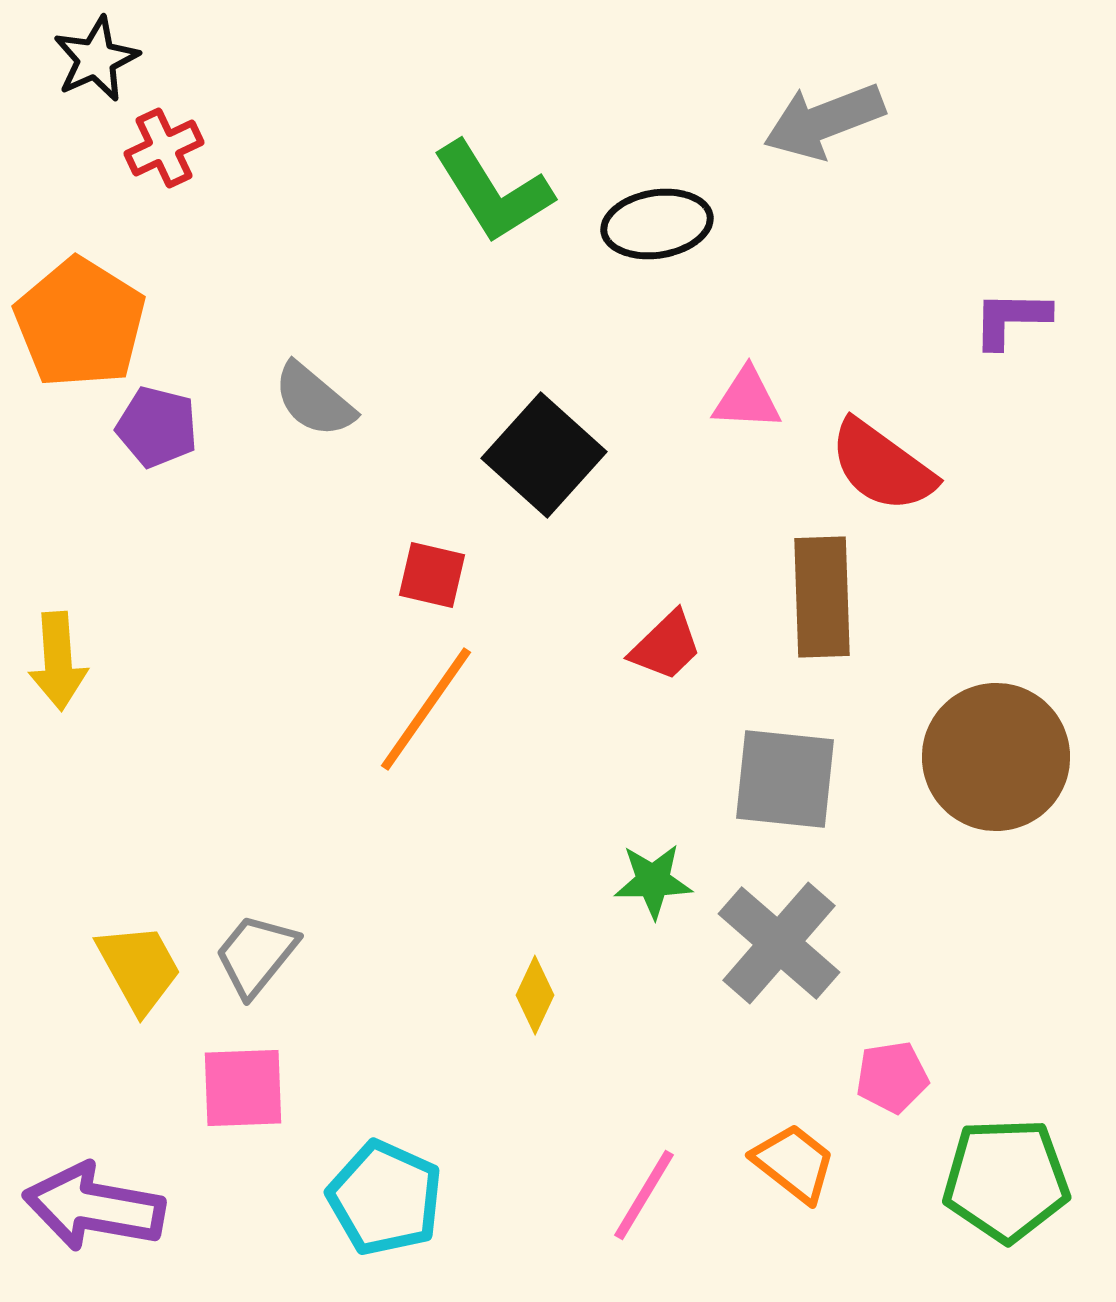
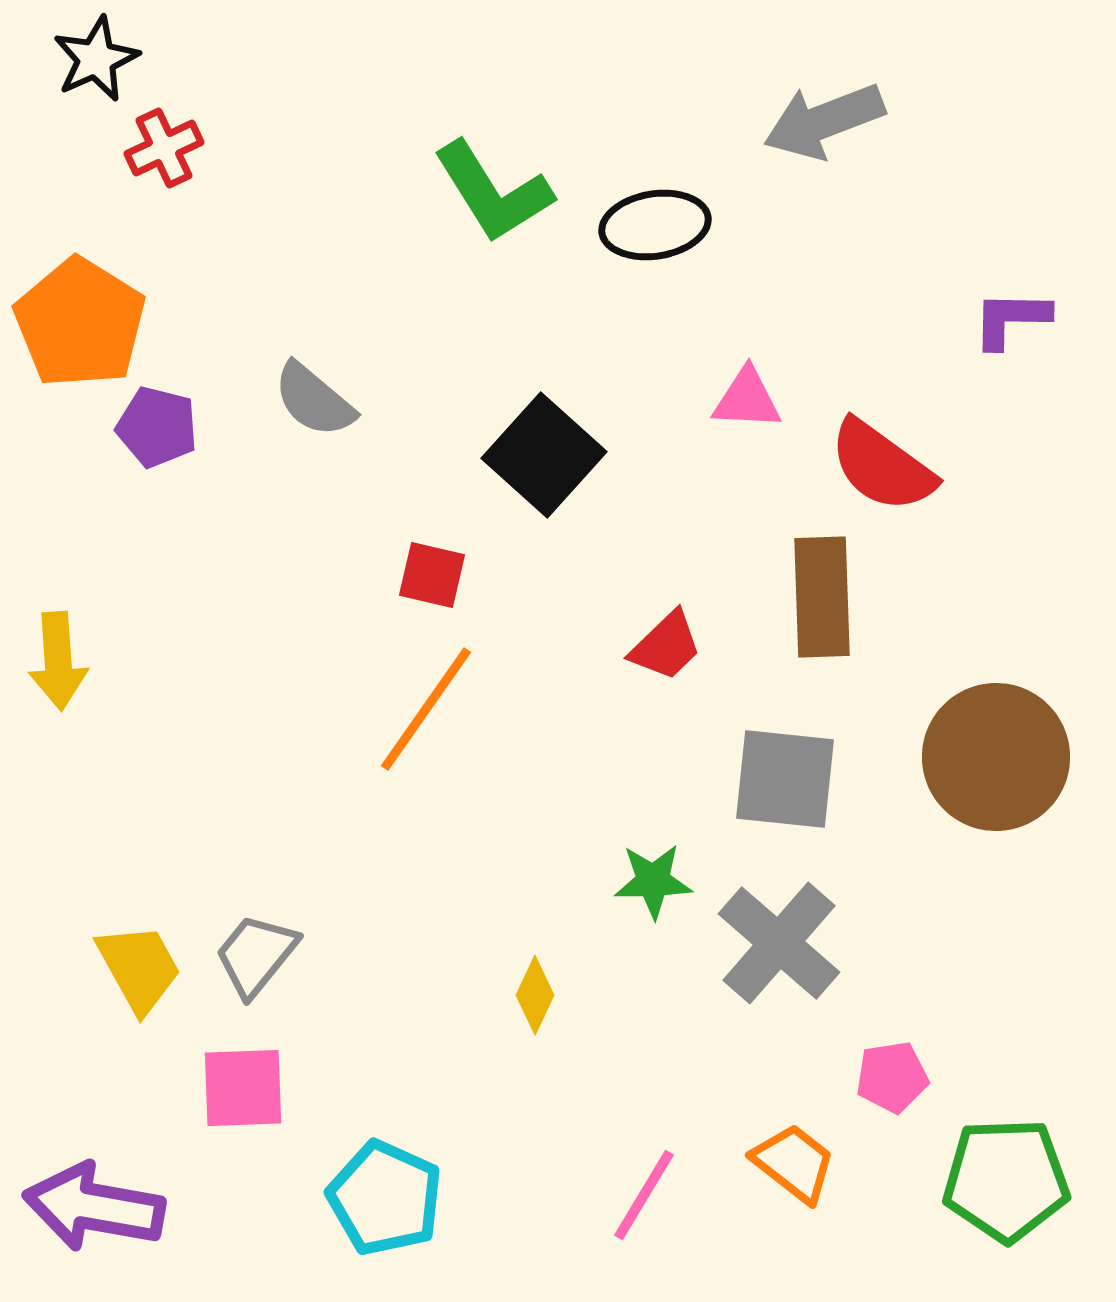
black ellipse: moved 2 px left, 1 px down
